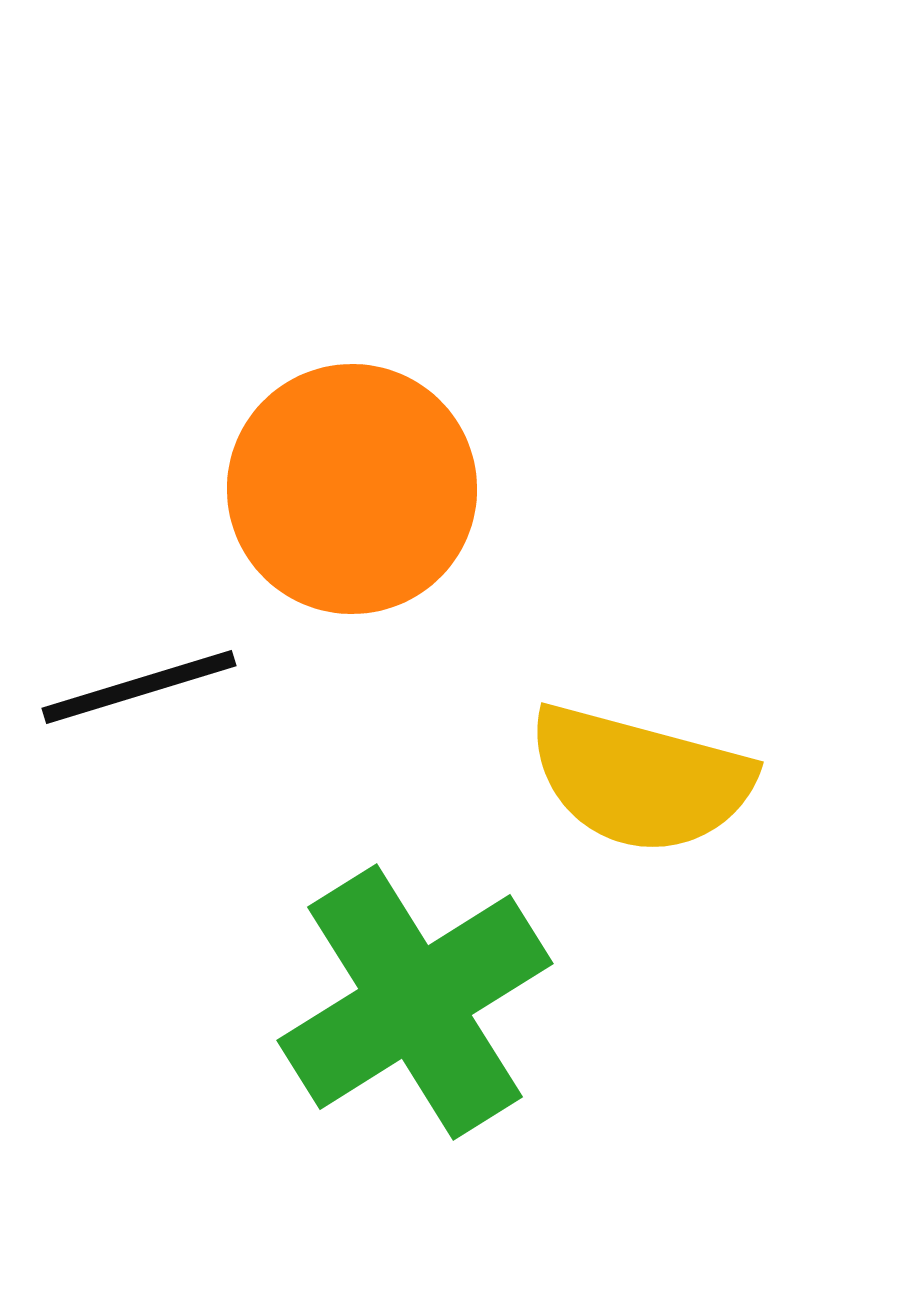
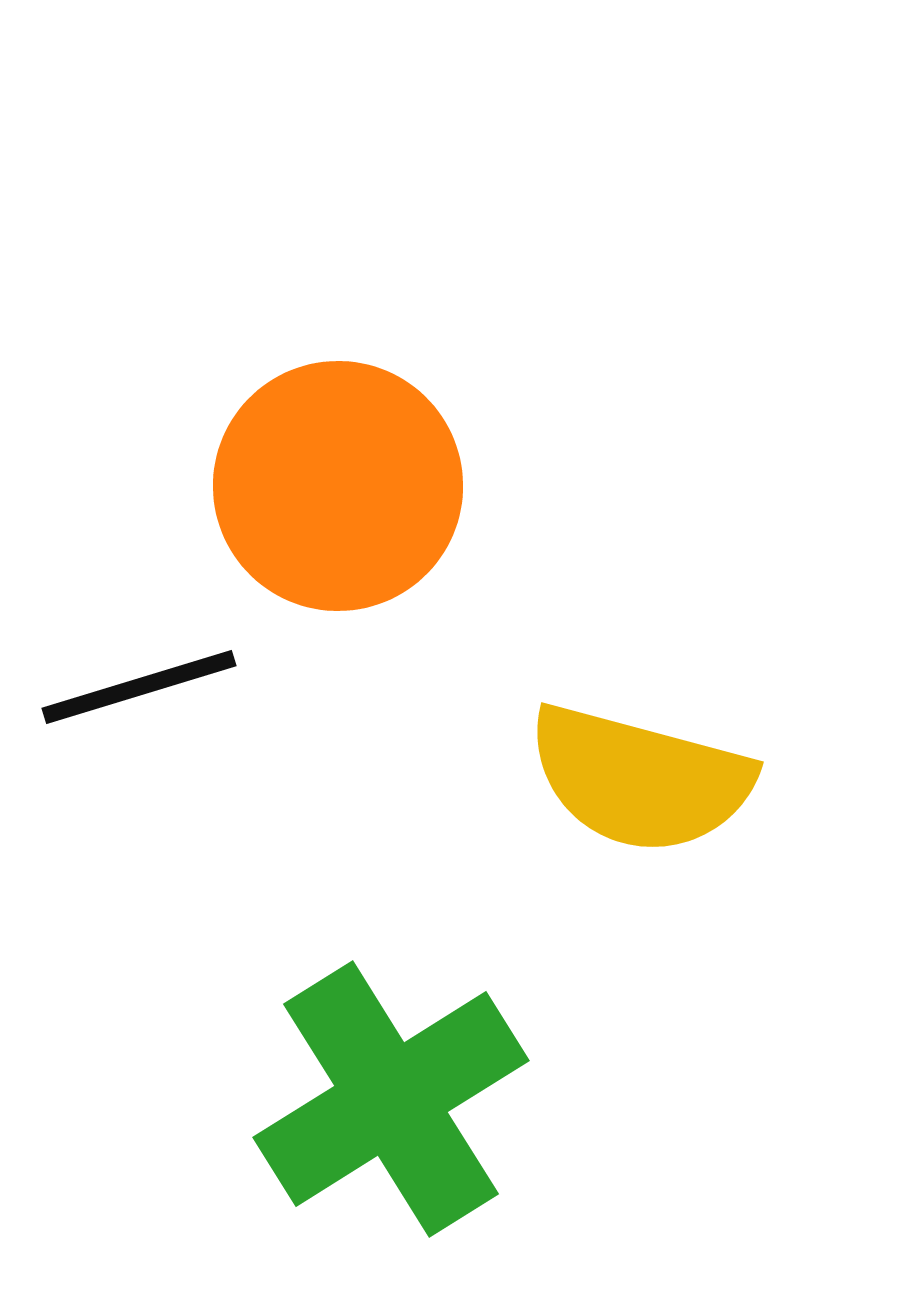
orange circle: moved 14 px left, 3 px up
green cross: moved 24 px left, 97 px down
